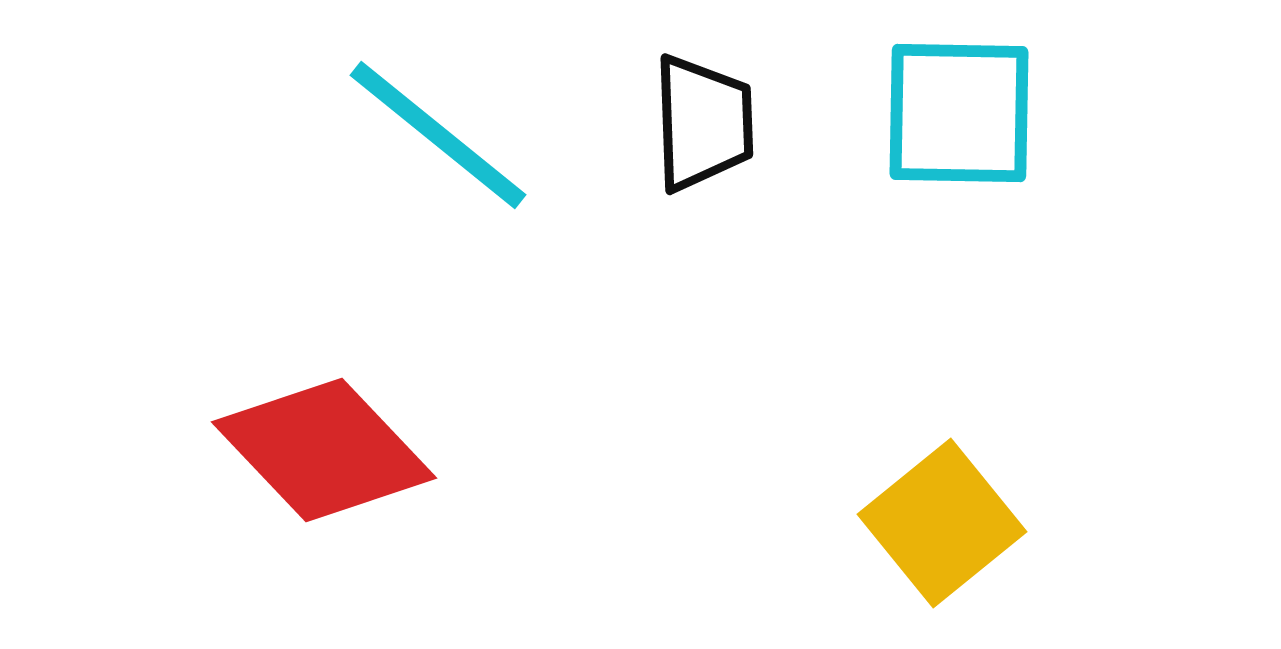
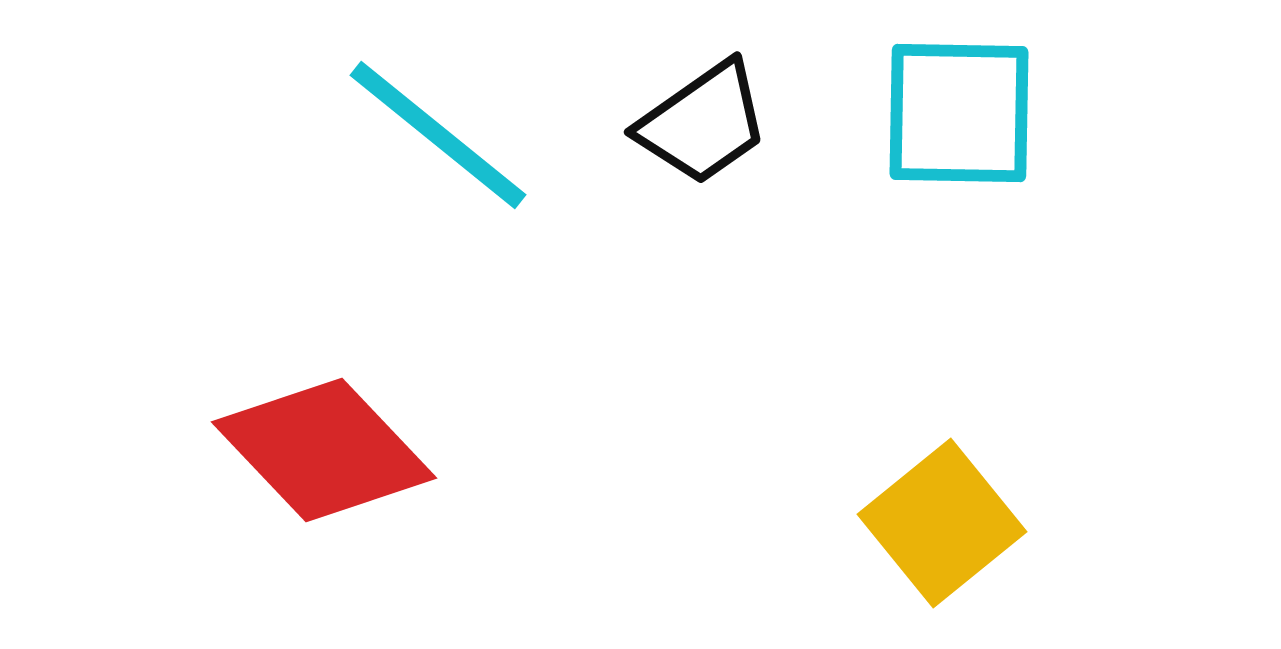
black trapezoid: rotated 57 degrees clockwise
